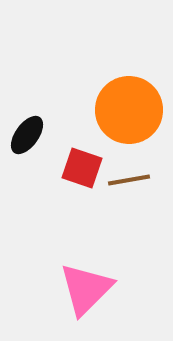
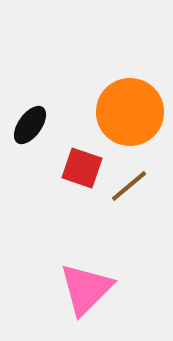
orange circle: moved 1 px right, 2 px down
black ellipse: moved 3 px right, 10 px up
brown line: moved 6 px down; rotated 30 degrees counterclockwise
